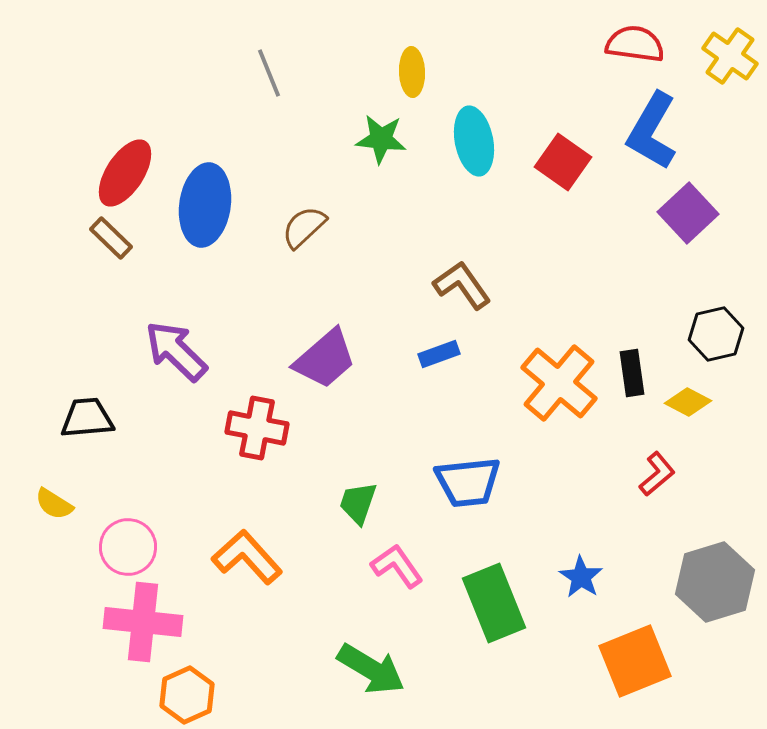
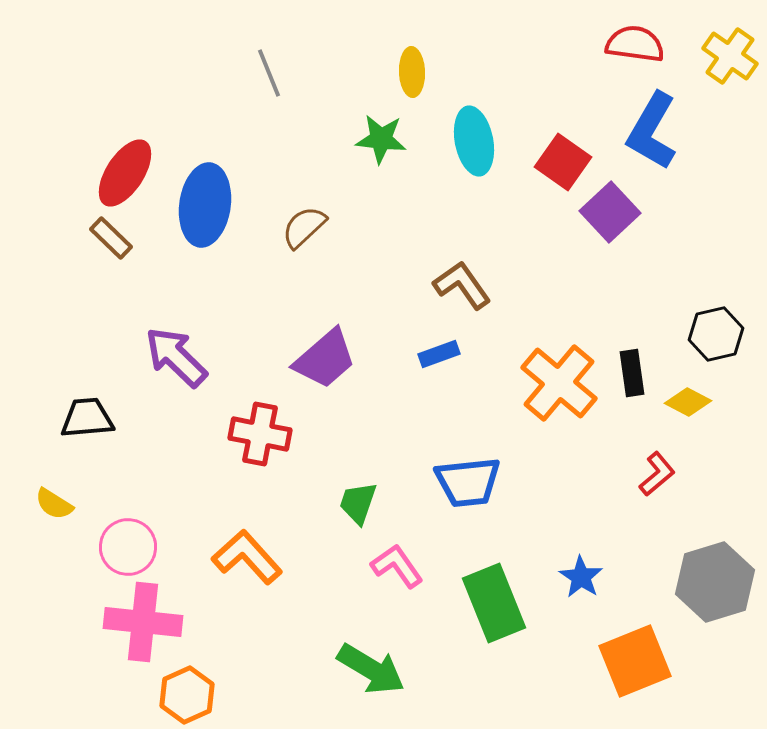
purple square: moved 78 px left, 1 px up
purple arrow: moved 6 px down
red cross: moved 3 px right, 6 px down
